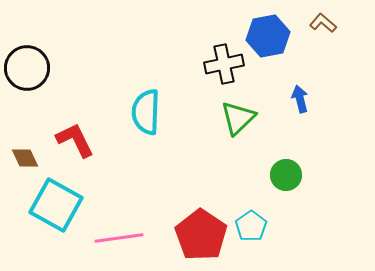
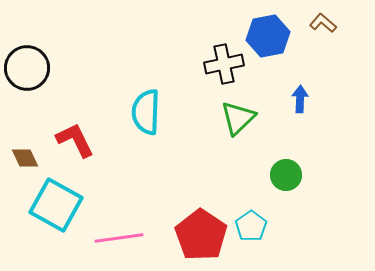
blue arrow: rotated 16 degrees clockwise
